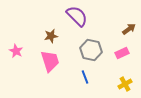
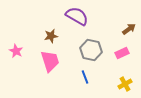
purple semicircle: rotated 15 degrees counterclockwise
